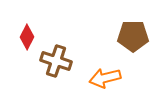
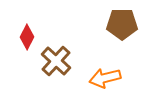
brown pentagon: moved 11 px left, 12 px up
brown cross: rotated 24 degrees clockwise
